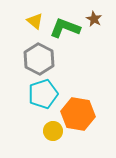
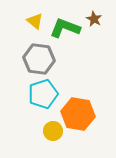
gray hexagon: rotated 20 degrees counterclockwise
